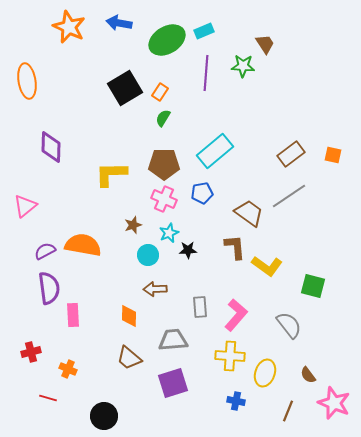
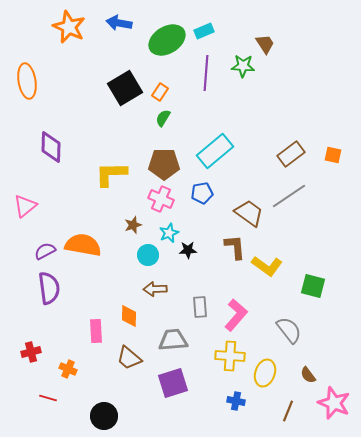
pink cross at (164, 199): moved 3 px left
pink rectangle at (73, 315): moved 23 px right, 16 px down
gray semicircle at (289, 325): moved 5 px down
